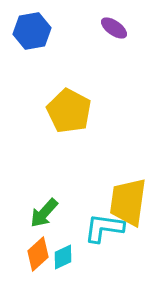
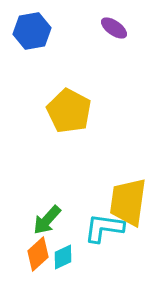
green arrow: moved 3 px right, 7 px down
